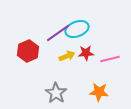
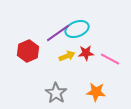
pink line: rotated 42 degrees clockwise
orange star: moved 3 px left
